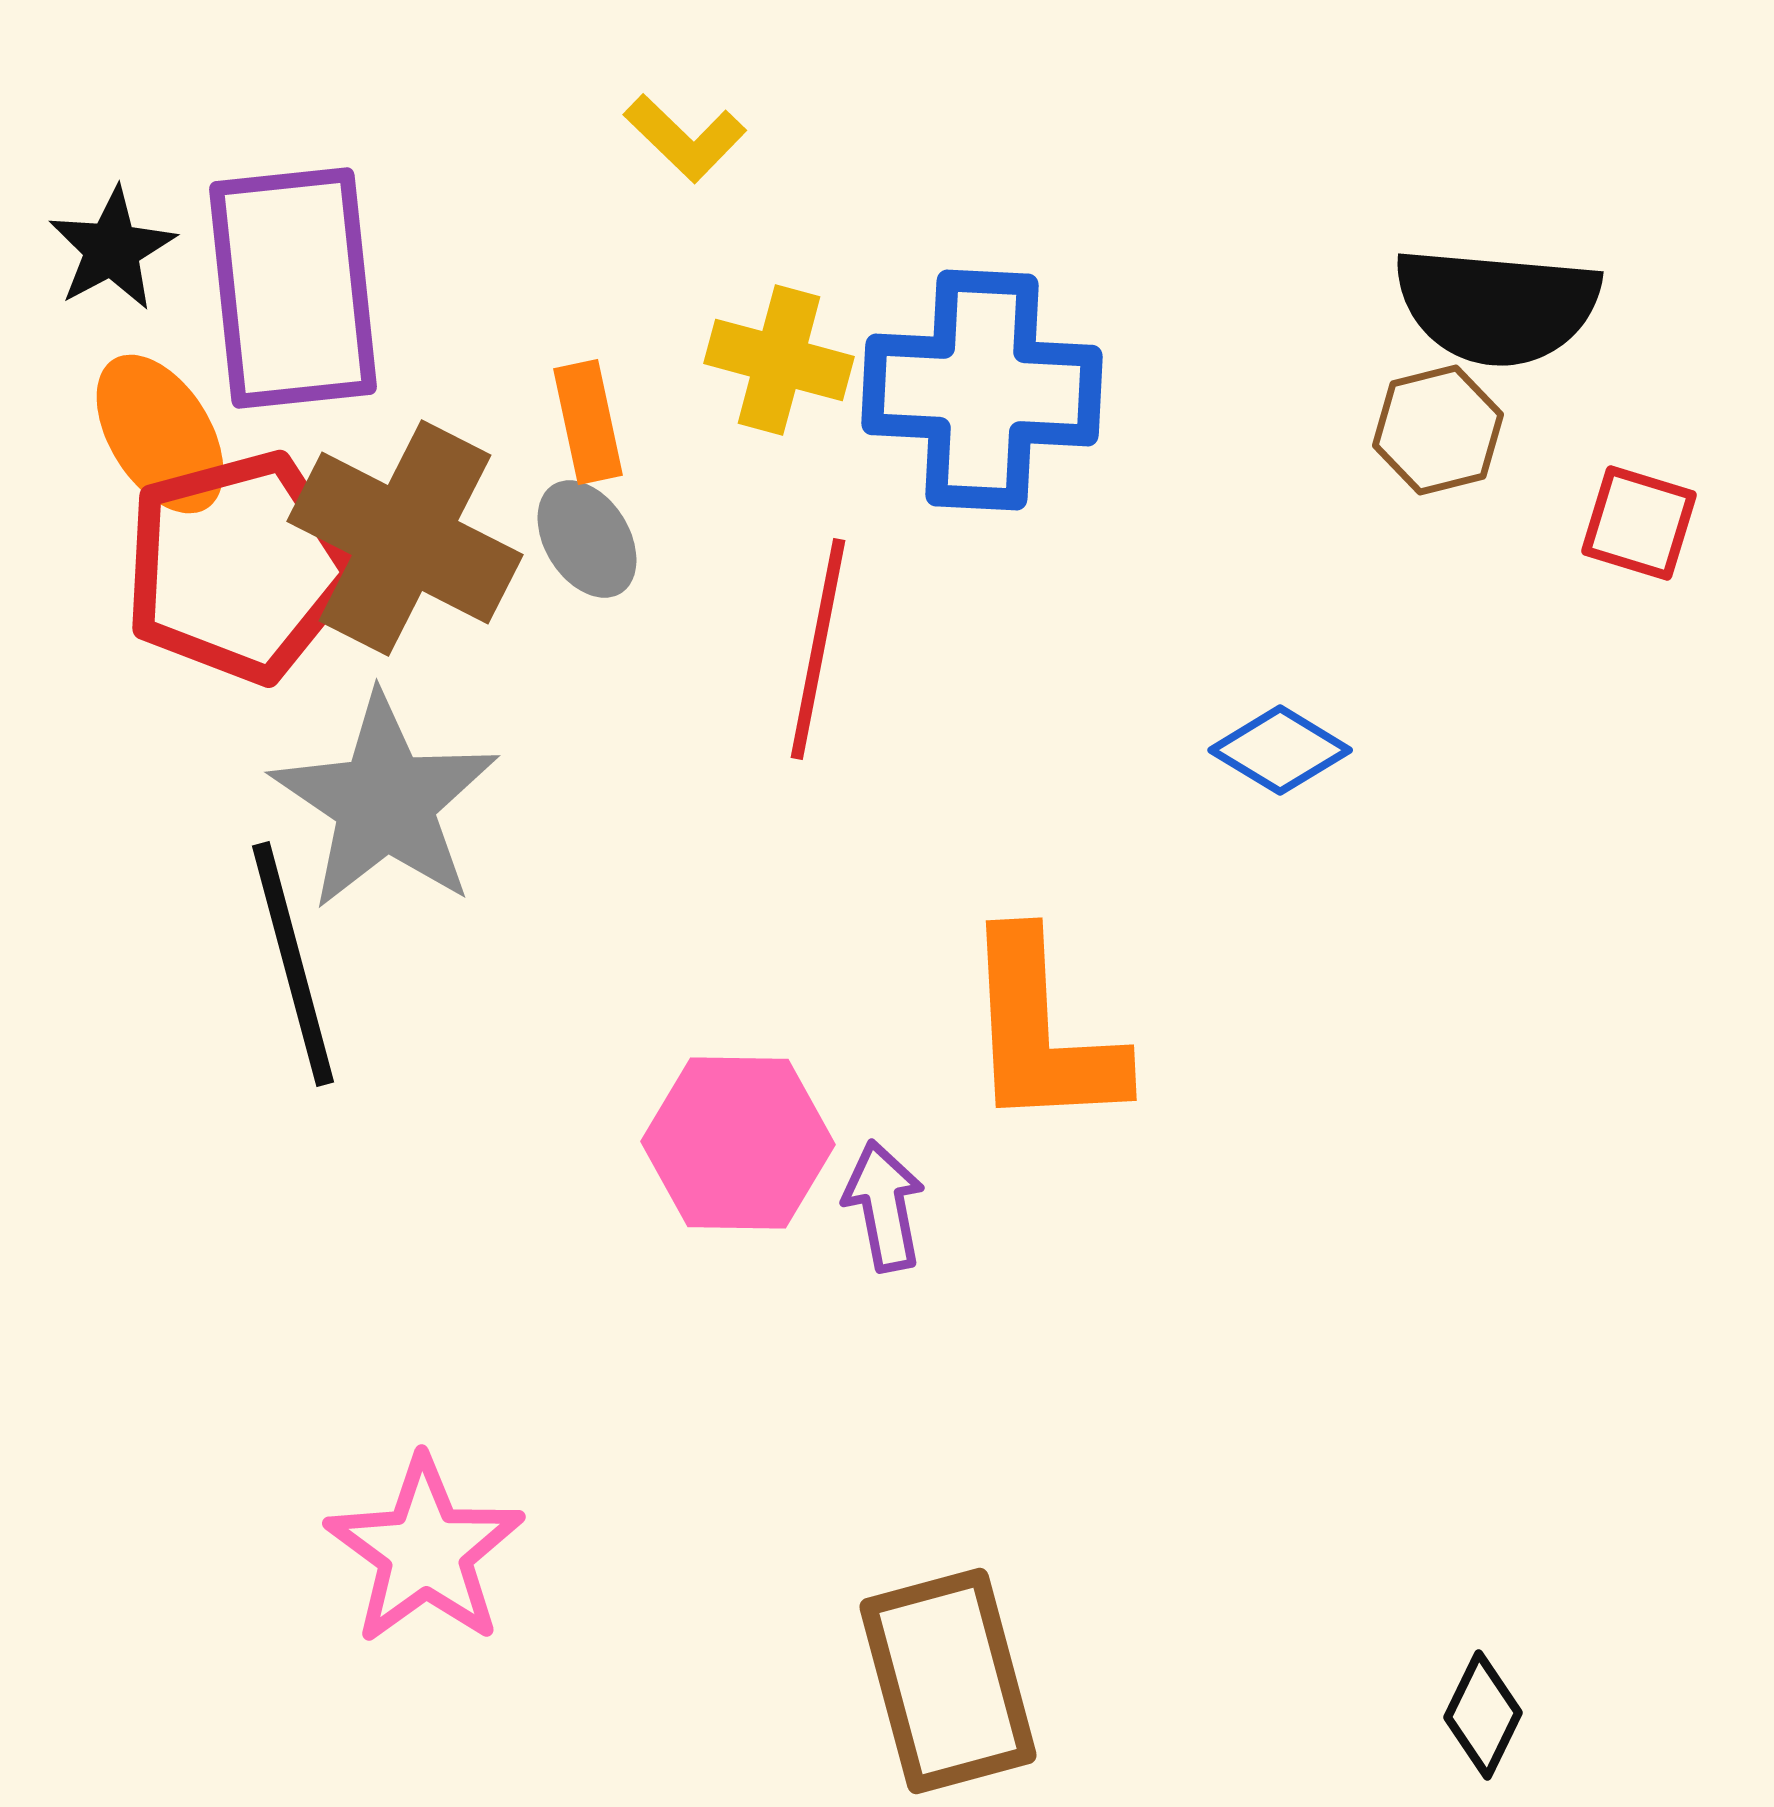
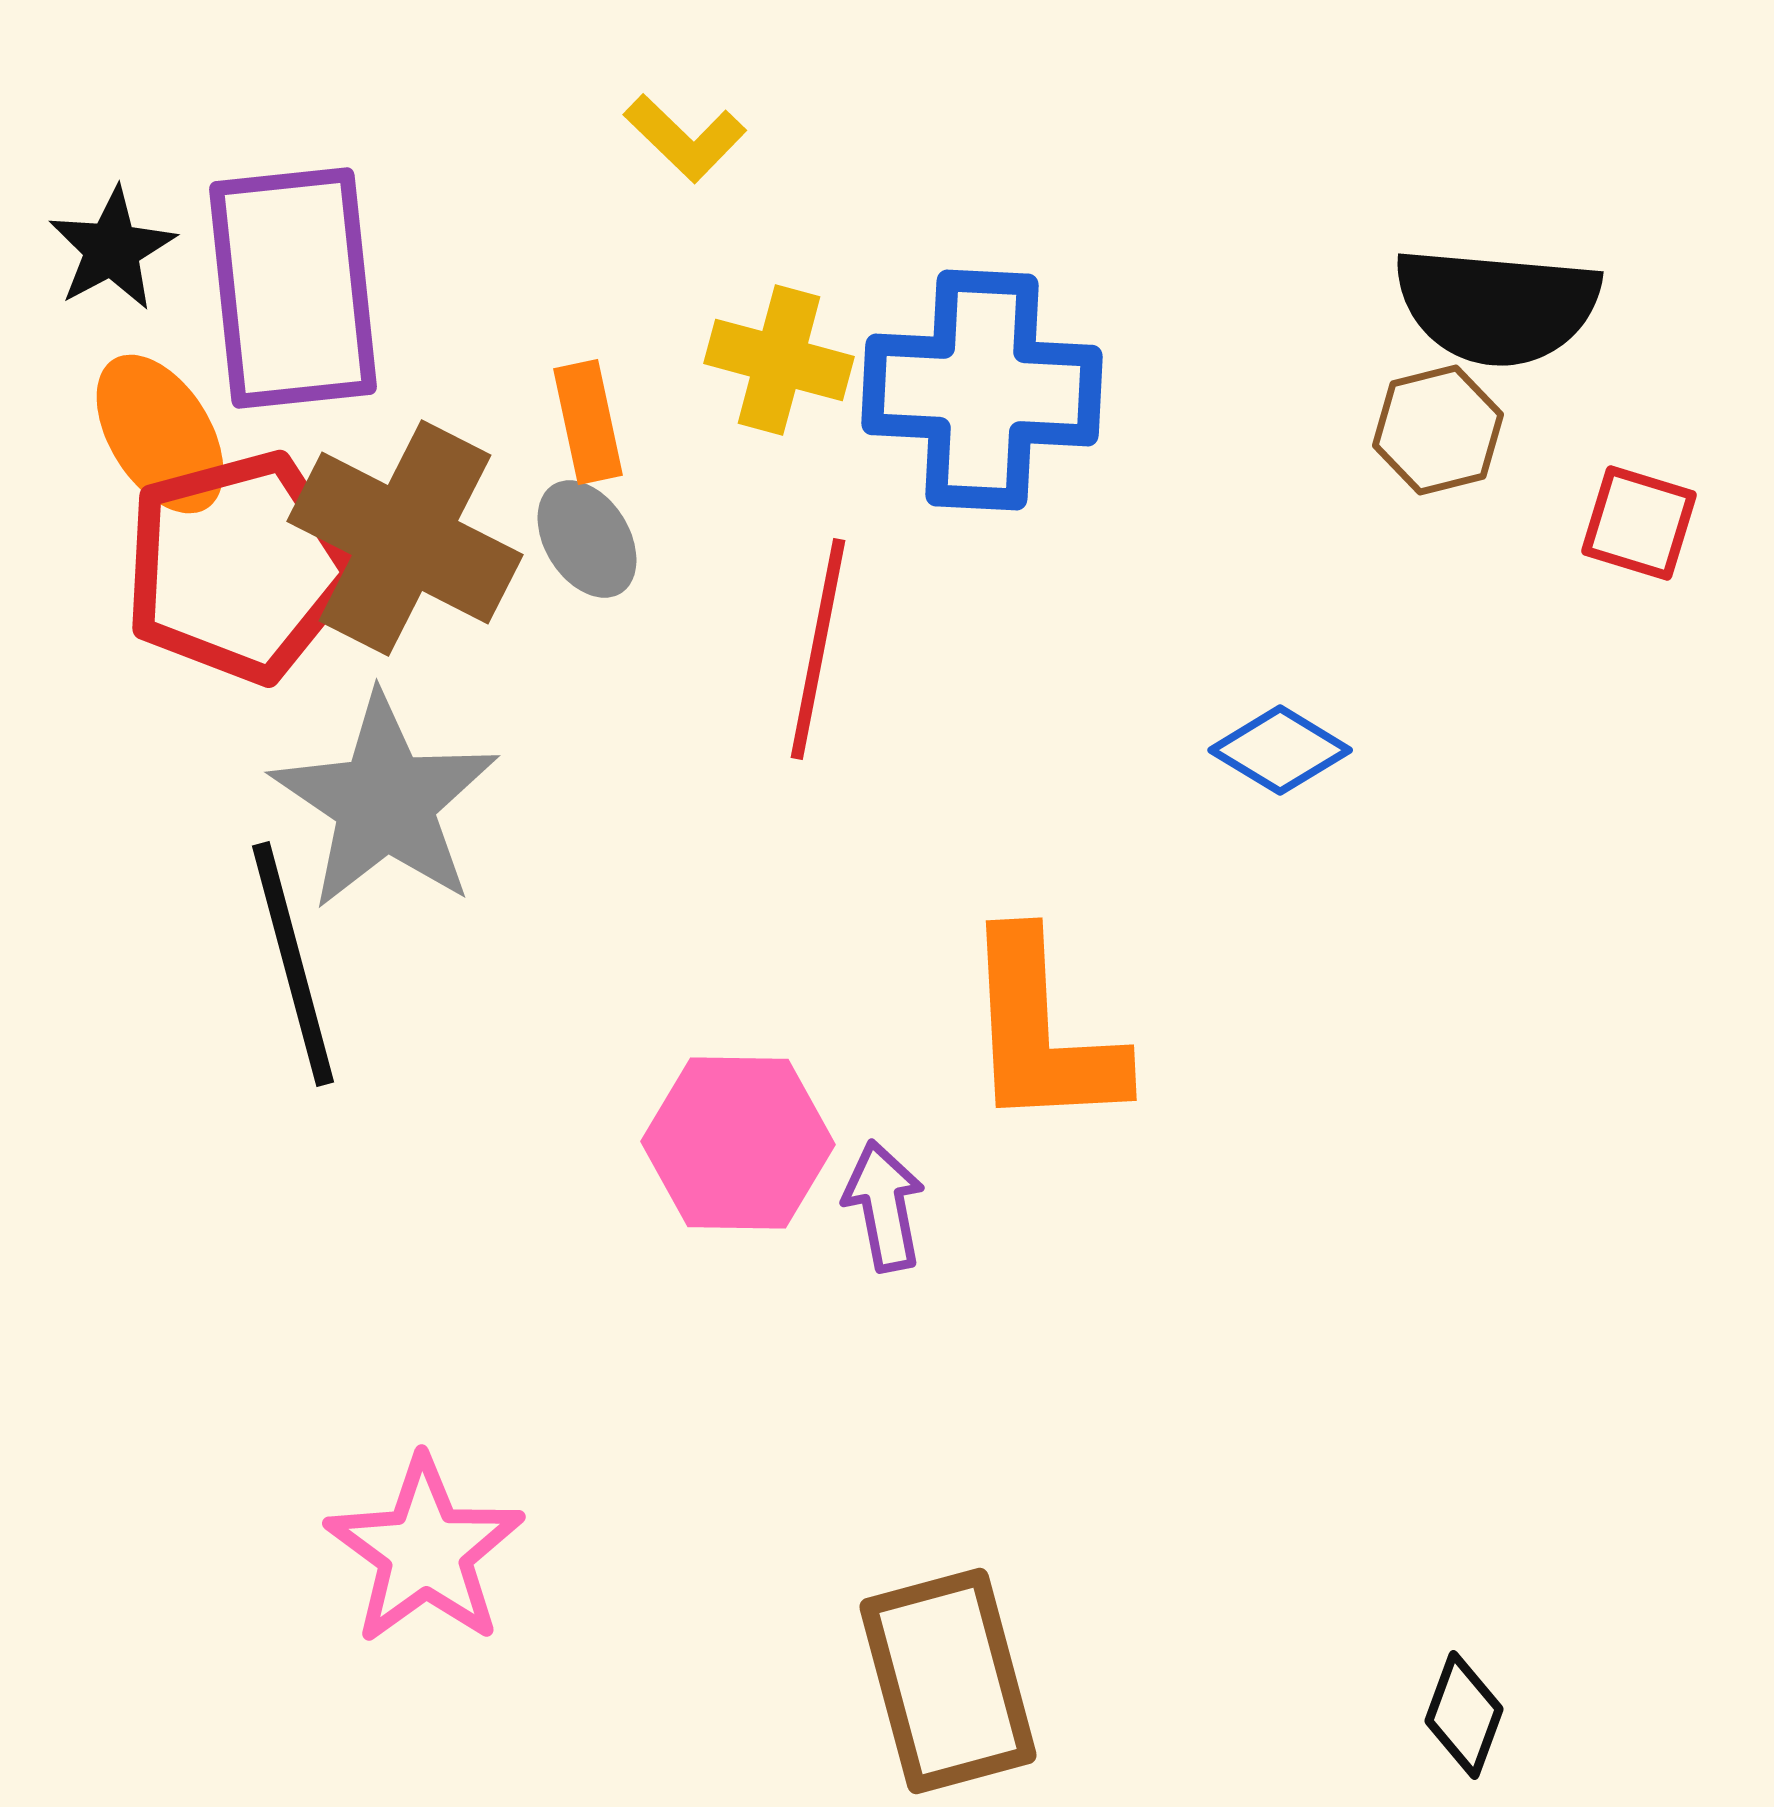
black diamond: moved 19 px left; rotated 6 degrees counterclockwise
